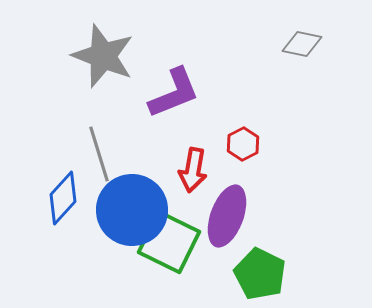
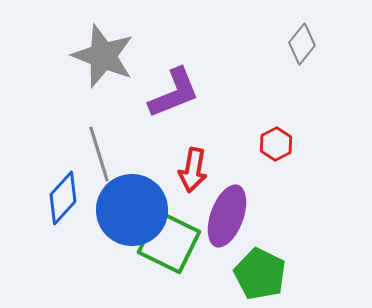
gray diamond: rotated 63 degrees counterclockwise
red hexagon: moved 33 px right
